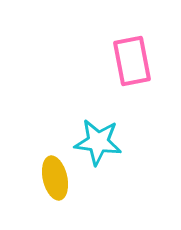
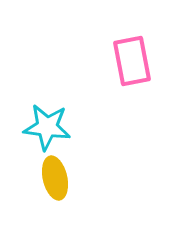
cyan star: moved 51 px left, 15 px up
